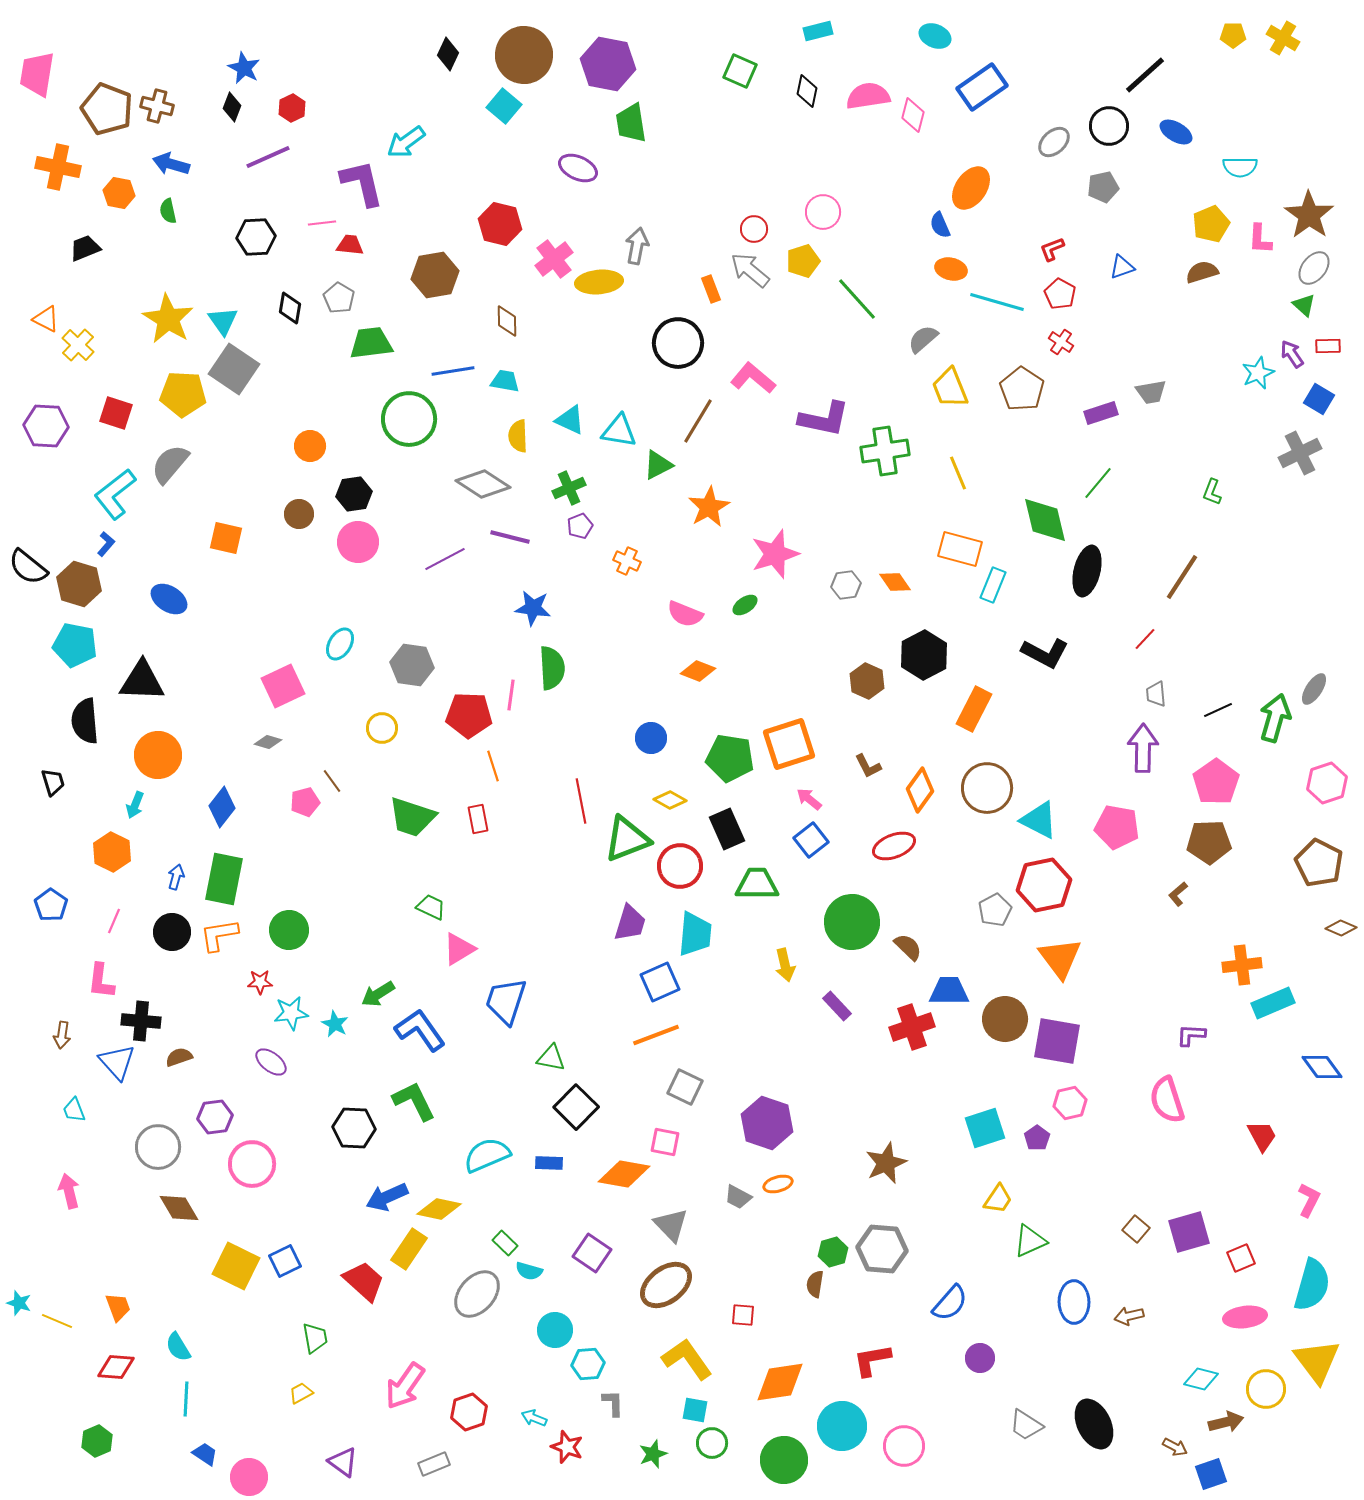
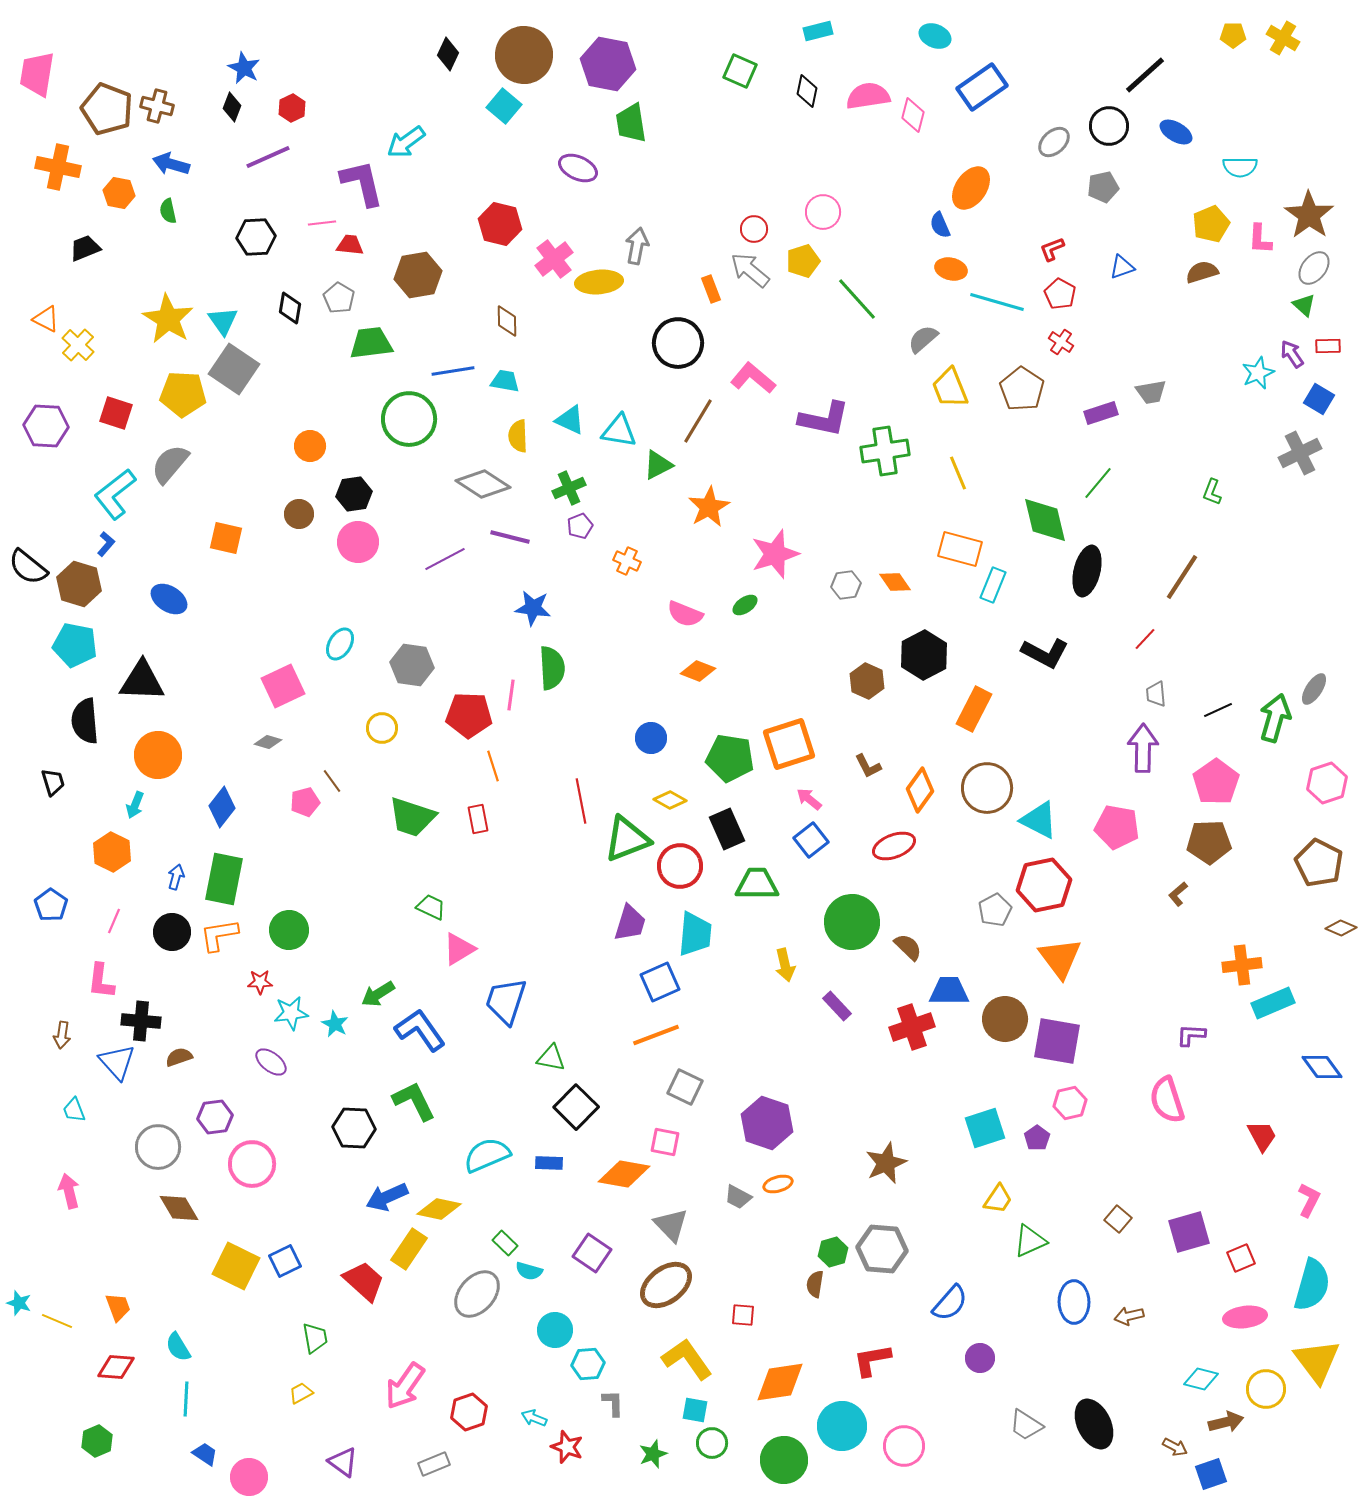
brown hexagon at (435, 275): moved 17 px left
brown square at (1136, 1229): moved 18 px left, 10 px up
